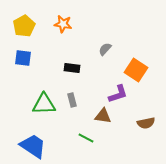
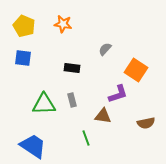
yellow pentagon: rotated 20 degrees counterclockwise
green line: rotated 42 degrees clockwise
